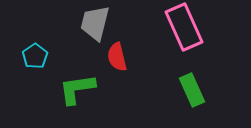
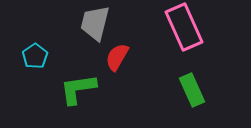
red semicircle: rotated 44 degrees clockwise
green L-shape: moved 1 px right
